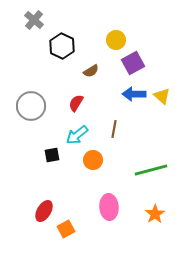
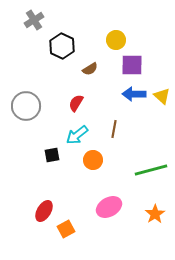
gray cross: rotated 18 degrees clockwise
purple square: moved 1 px left, 2 px down; rotated 30 degrees clockwise
brown semicircle: moved 1 px left, 2 px up
gray circle: moved 5 px left
pink ellipse: rotated 65 degrees clockwise
